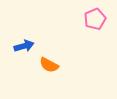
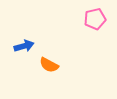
pink pentagon: rotated 10 degrees clockwise
